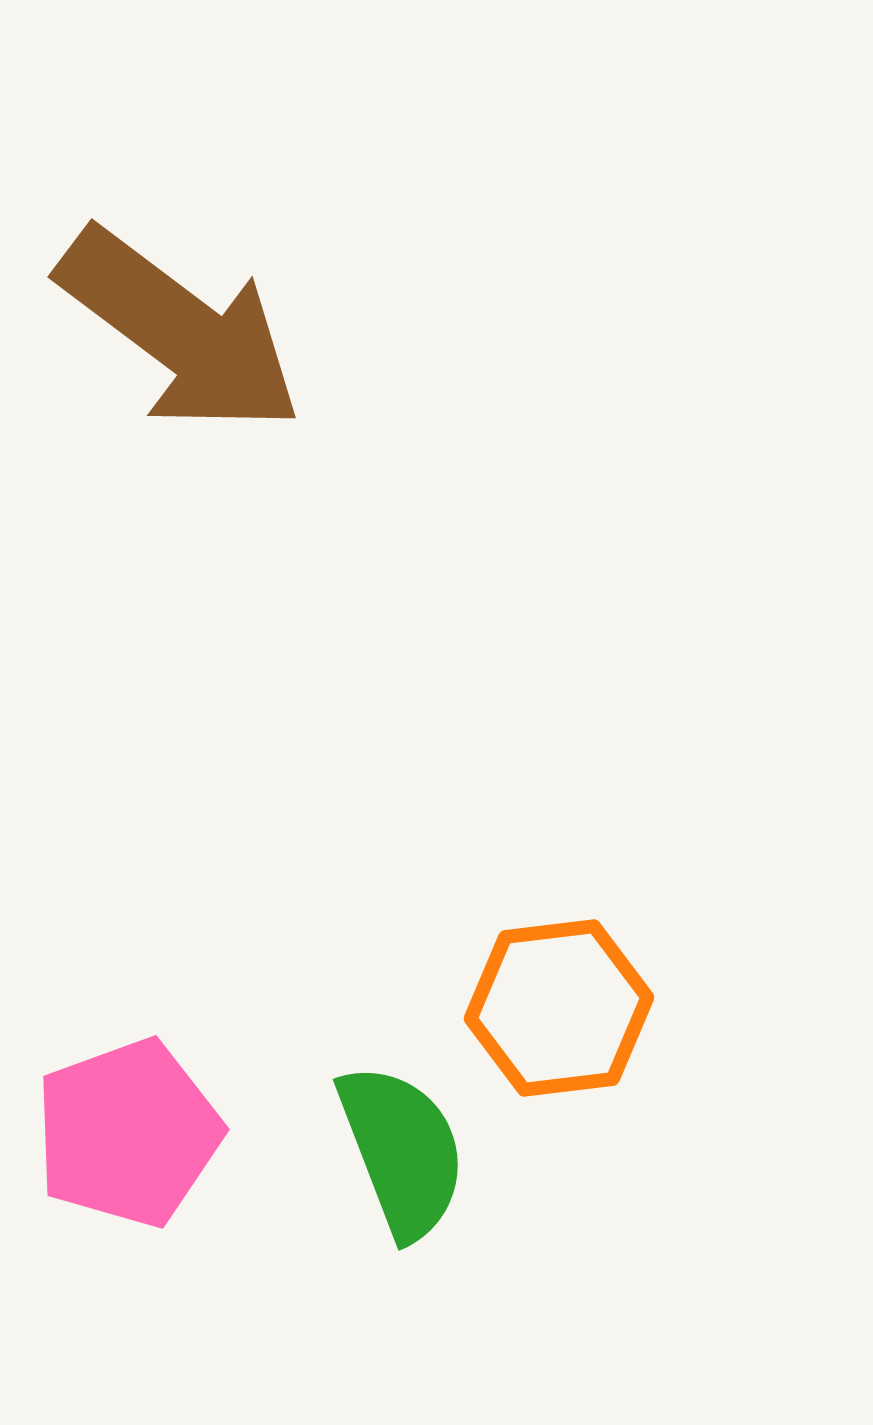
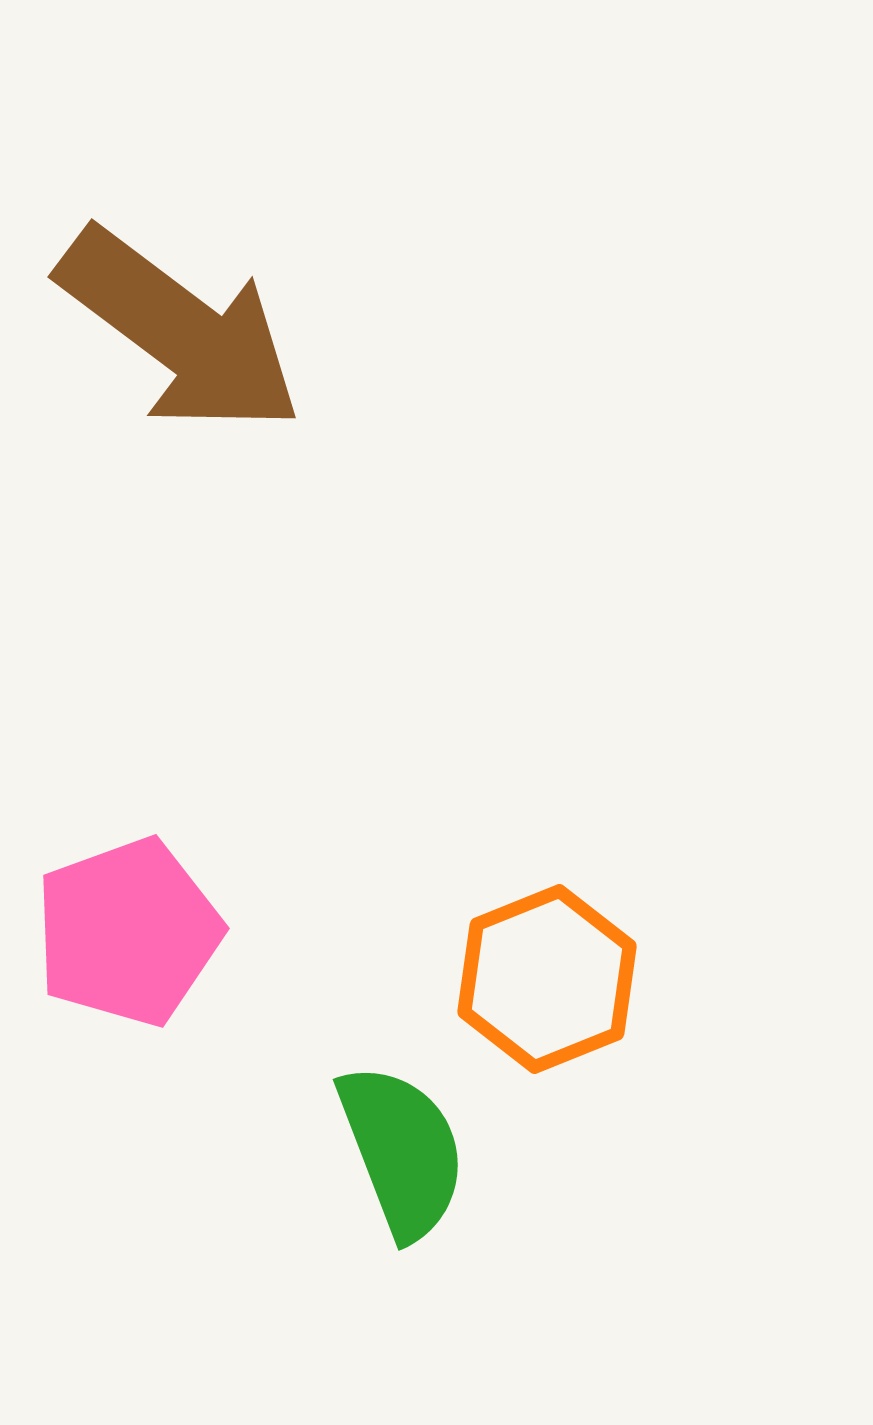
orange hexagon: moved 12 px left, 29 px up; rotated 15 degrees counterclockwise
pink pentagon: moved 201 px up
